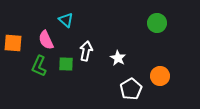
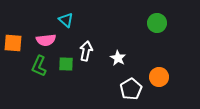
pink semicircle: rotated 72 degrees counterclockwise
orange circle: moved 1 px left, 1 px down
